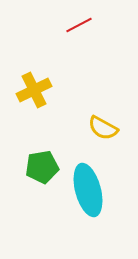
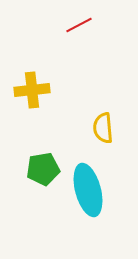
yellow cross: moved 2 px left; rotated 20 degrees clockwise
yellow semicircle: rotated 56 degrees clockwise
green pentagon: moved 1 px right, 2 px down
